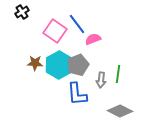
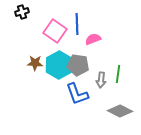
black cross: rotated 16 degrees clockwise
blue line: rotated 35 degrees clockwise
gray pentagon: rotated 30 degrees clockwise
blue L-shape: rotated 15 degrees counterclockwise
